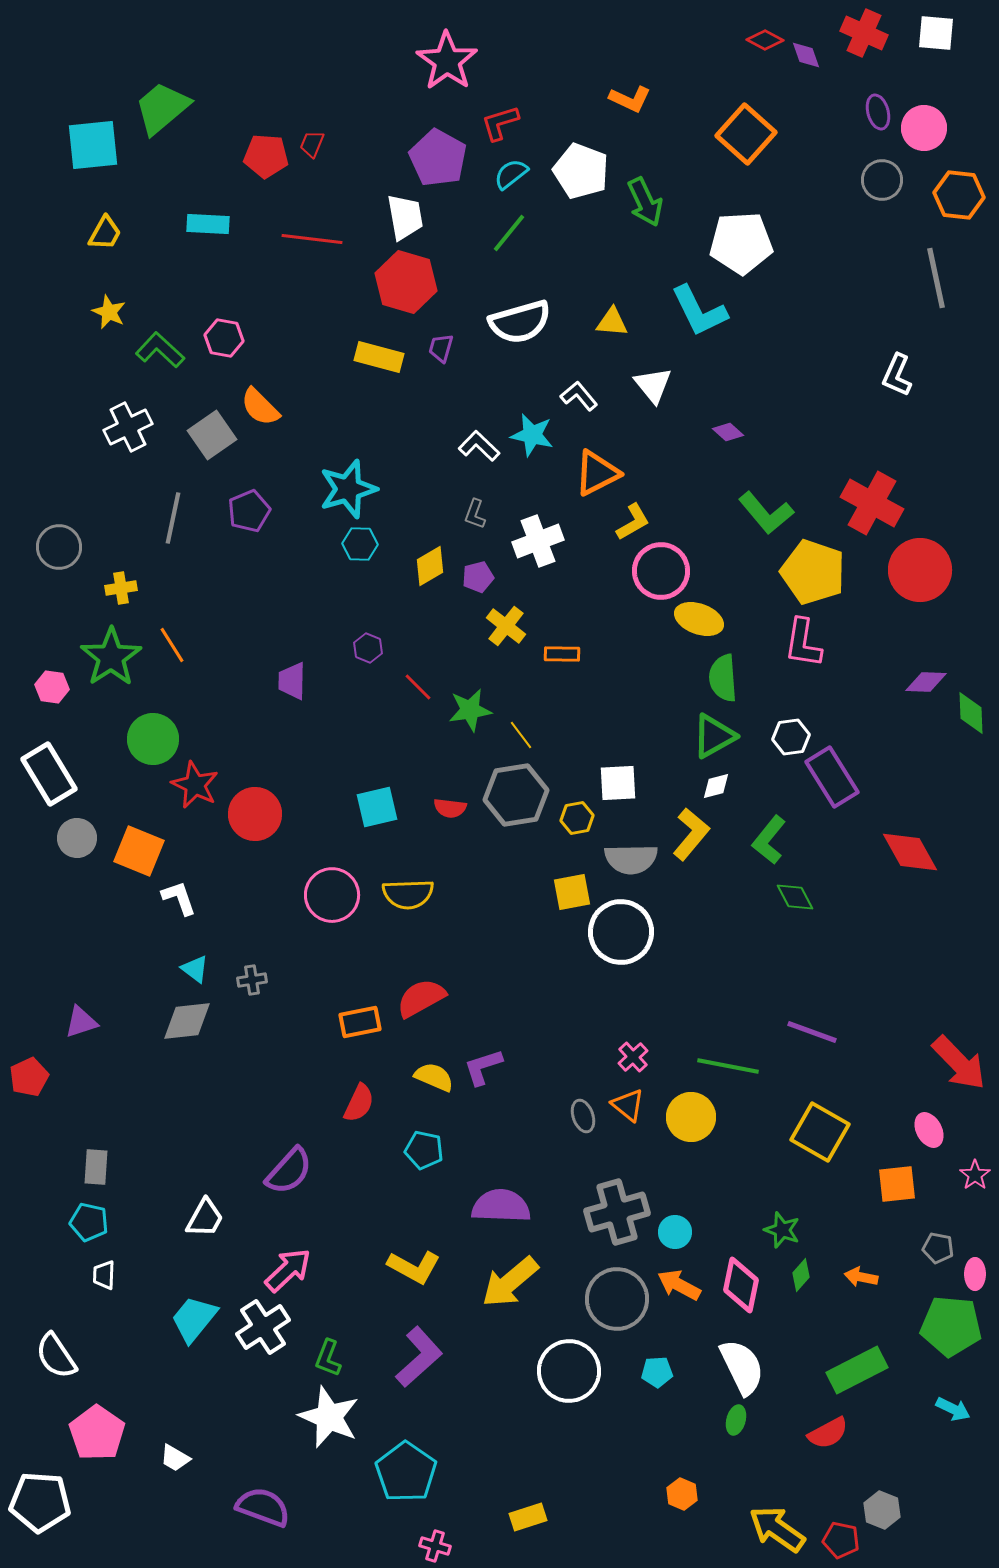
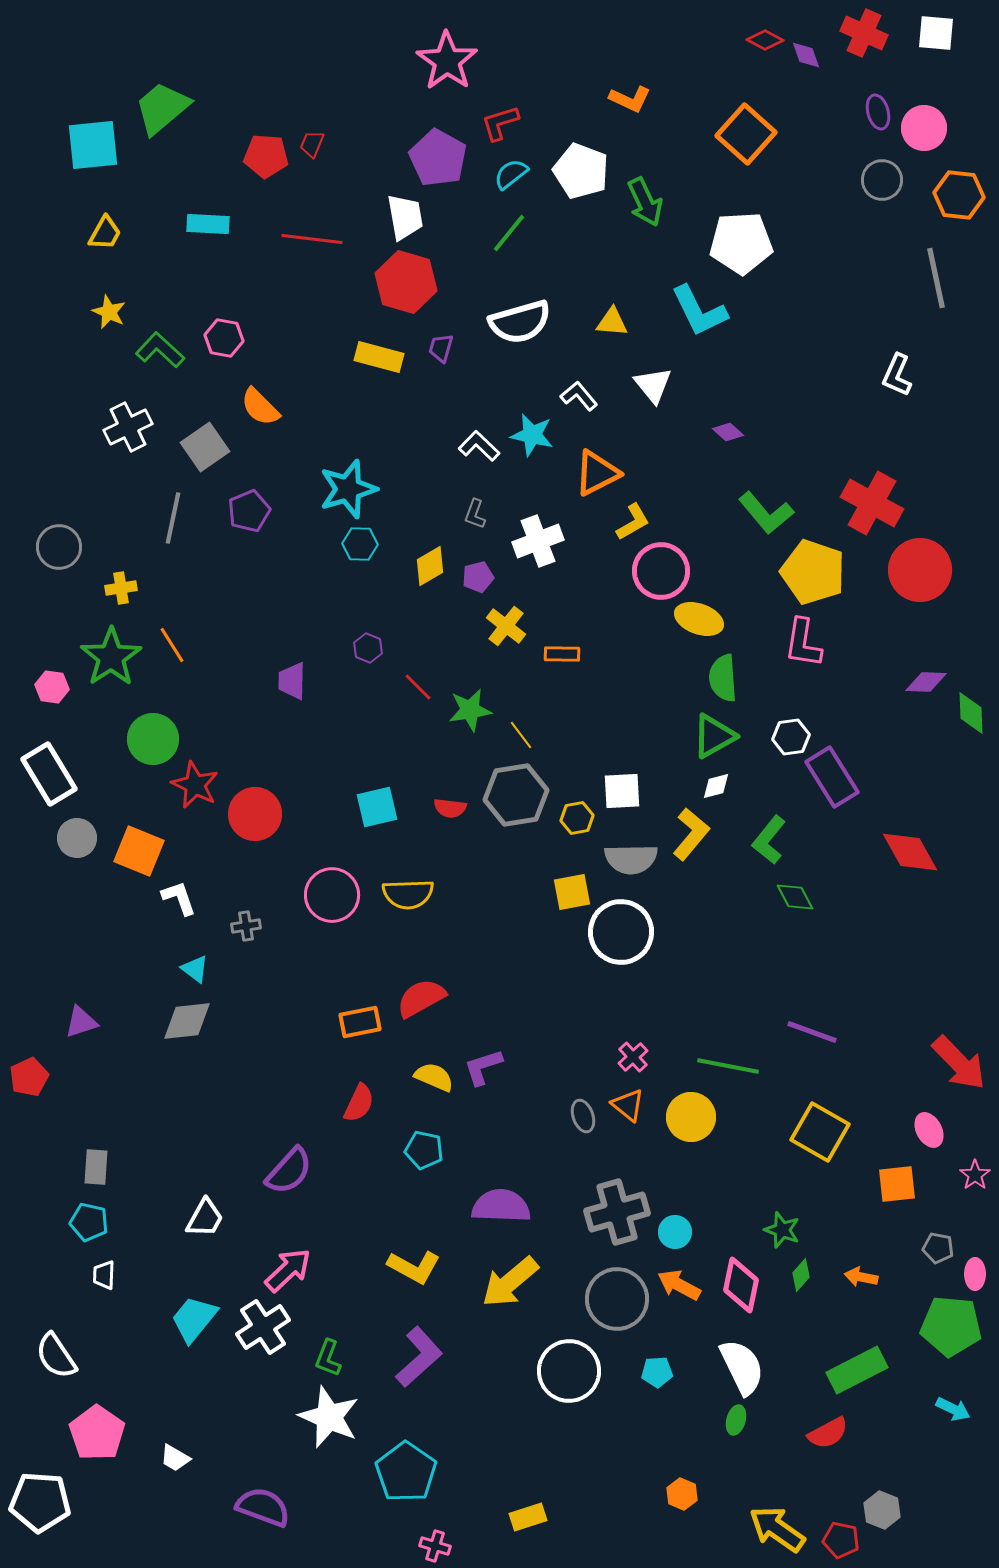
gray square at (212, 435): moved 7 px left, 12 px down
white square at (618, 783): moved 4 px right, 8 px down
gray cross at (252, 980): moved 6 px left, 54 px up
